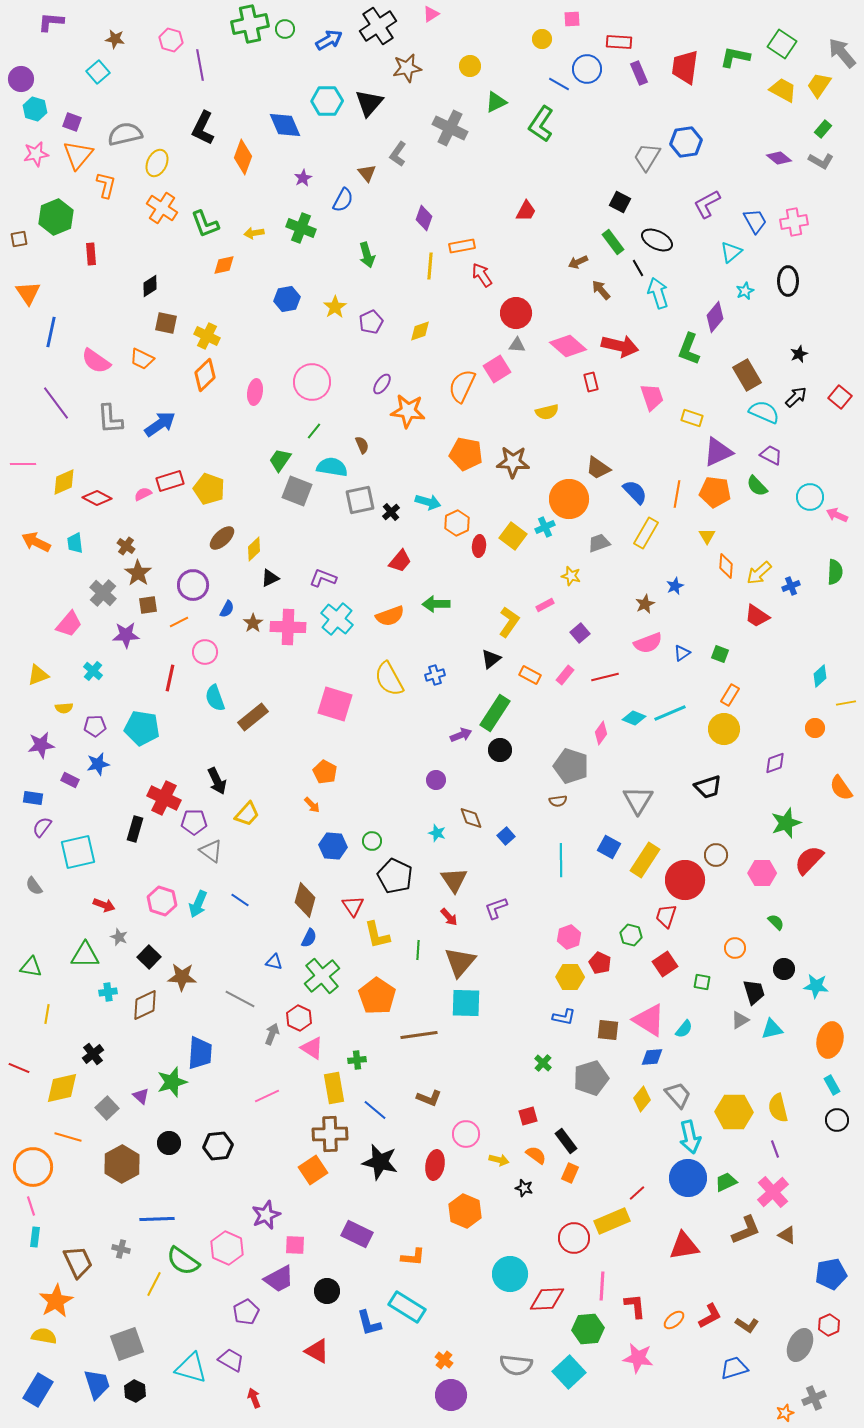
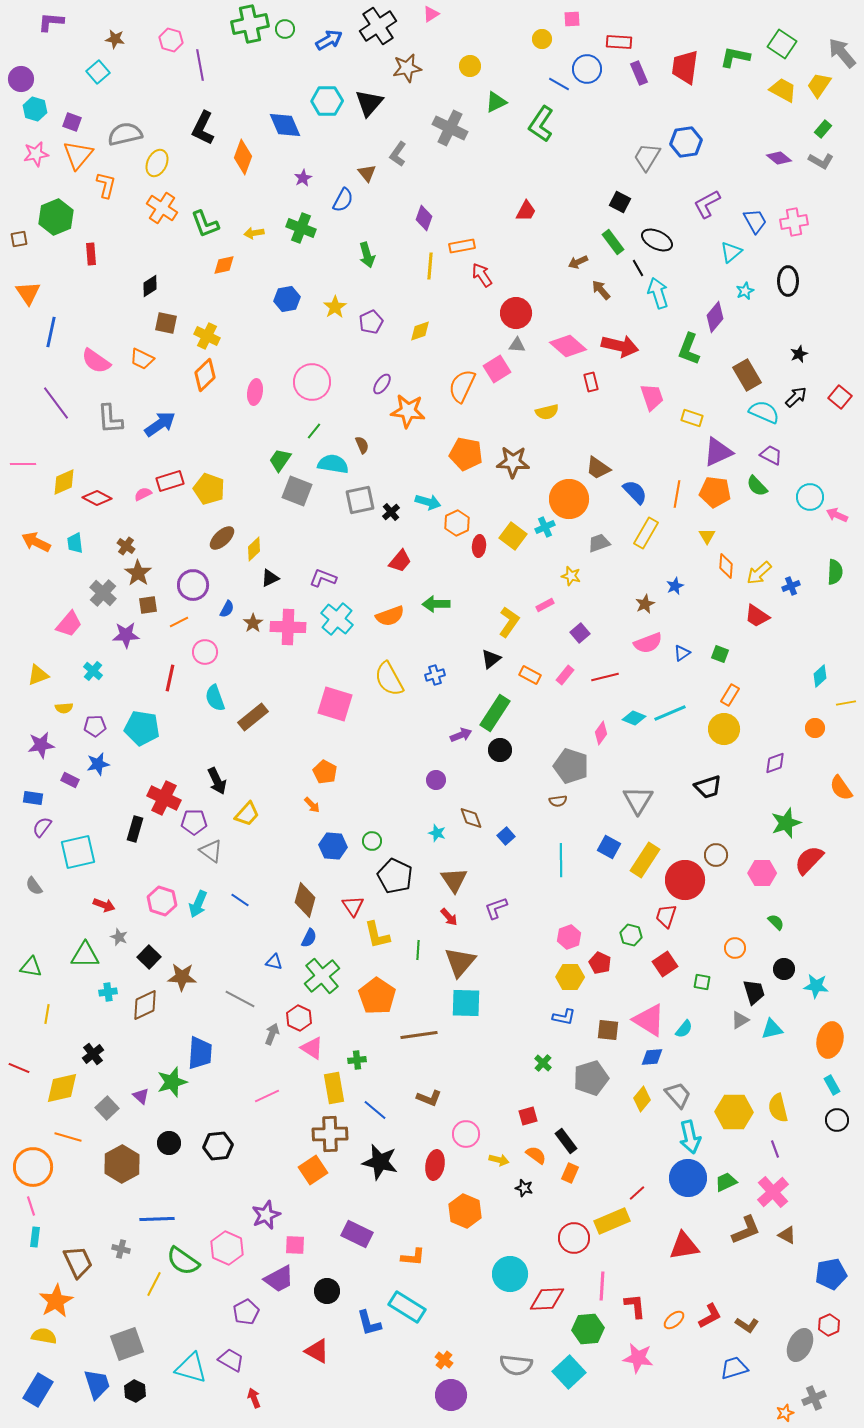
cyan semicircle at (332, 467): moved 1 px right, 3 px up
